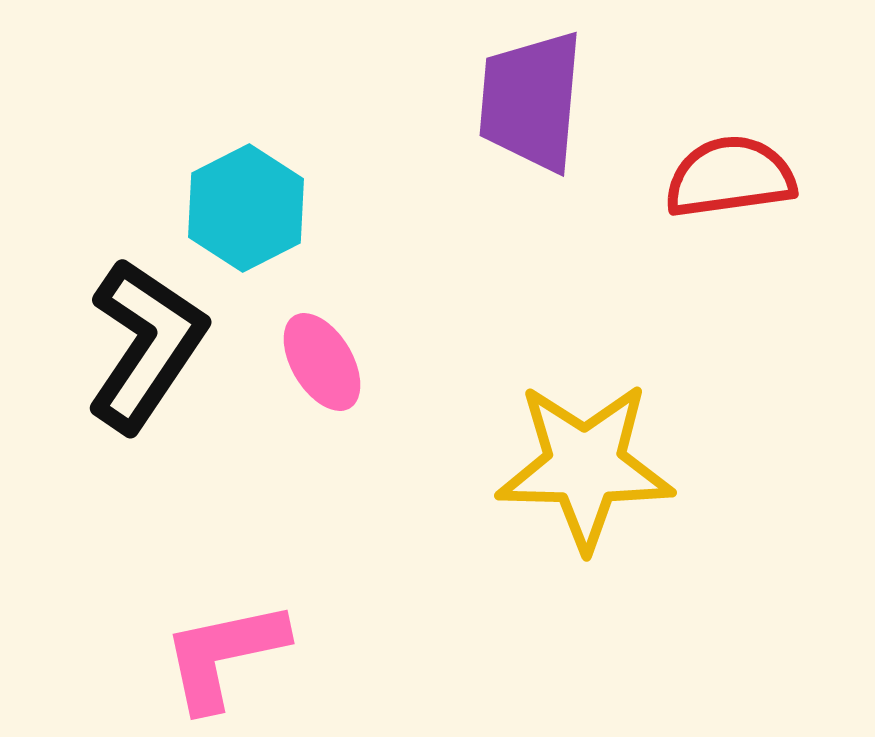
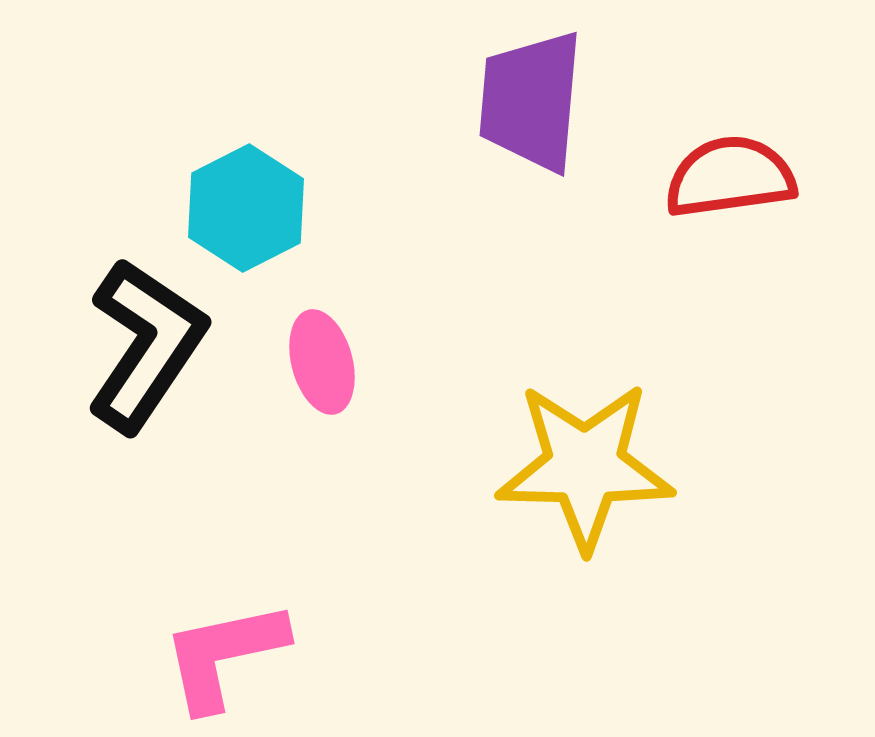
pink ellipse: rotated 16 degrees clockwise
